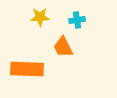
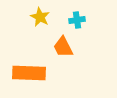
yellow star: rotated 30 degrees clockwise
orange rectangle: moved 2 px right, 4 px down
